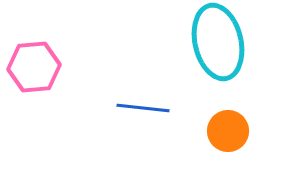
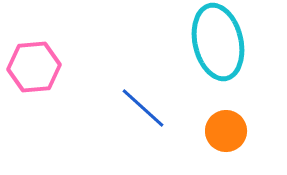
blue line: rotated 36 degrees clockwise
orange circle: moved 2 px left
